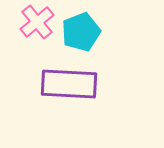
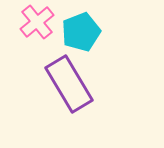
purple rectangle: rotated 56 degrees clockwise
